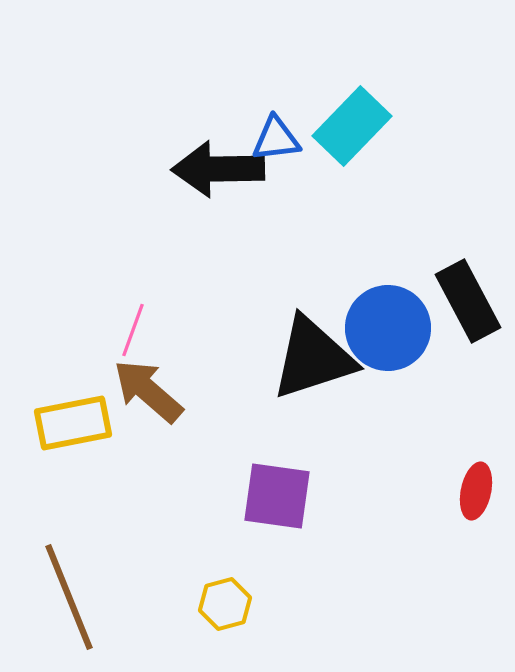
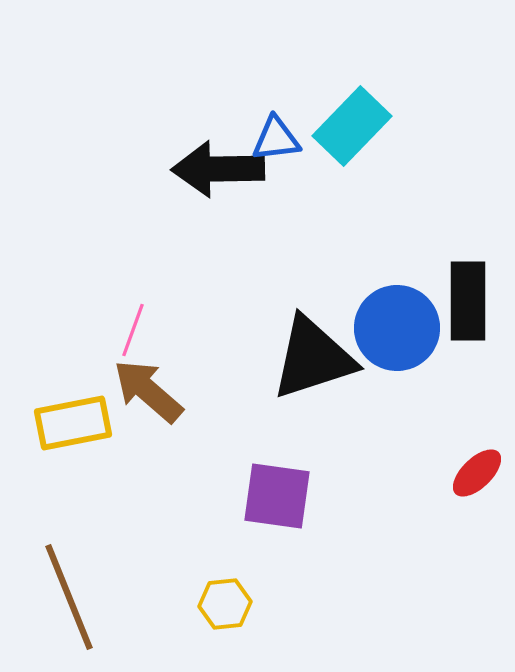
black rectangle: rotated 28 degrees clockwise
blue circle: moved 9 px right
red ellipse: moved 1 px right, 18 px up; rotated 34 degrees clockwise
yellow hexagon: rotated 9 degrees clockwise
